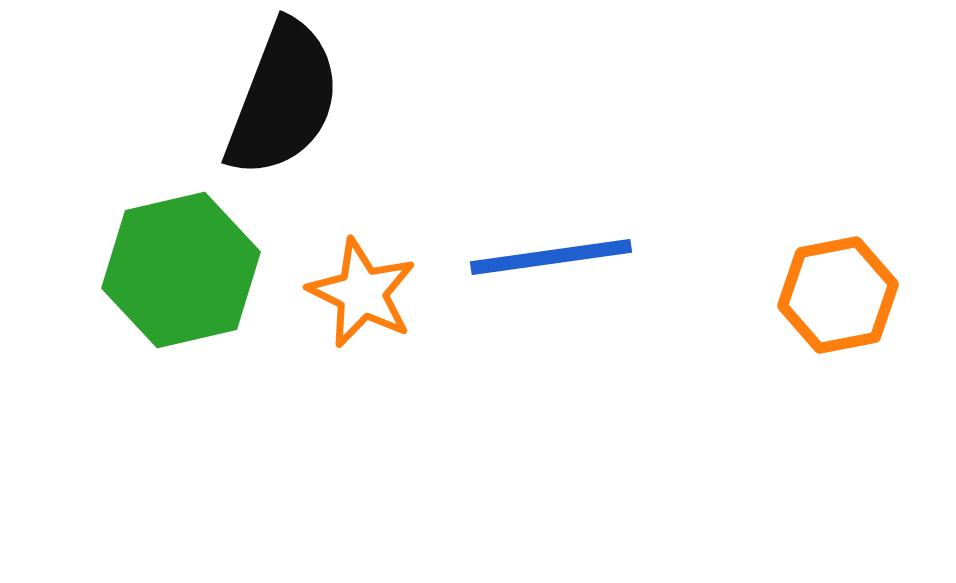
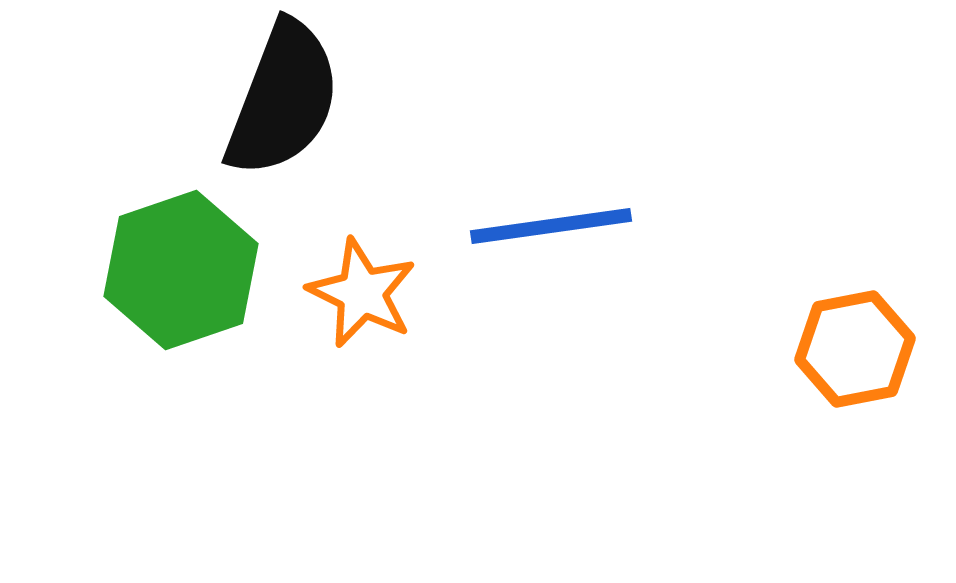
blue line: moved 31 px up
green hexagon: rotated 6 degrees counterclockwise
orange hexagon: moved 17 px right, 54 px down
